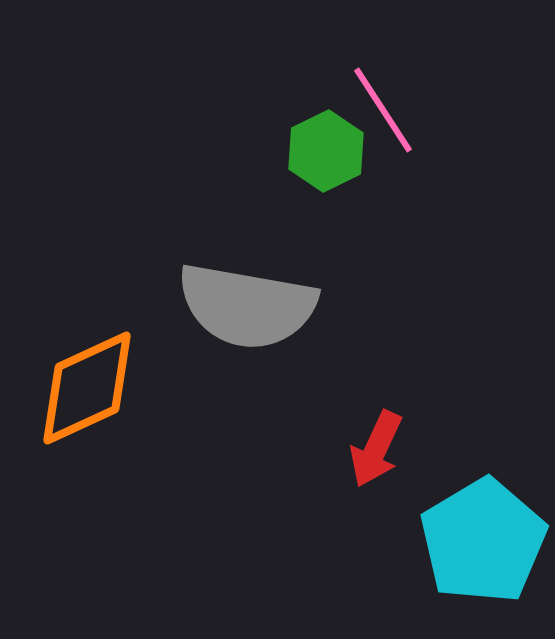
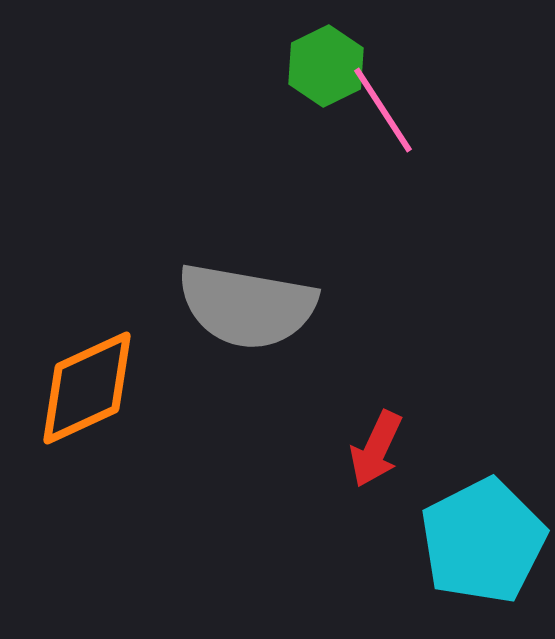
green hexagon: moved 85 px up
cyan pentagon: rotated 4 degrees clockwise
